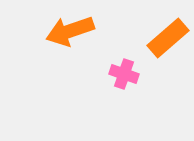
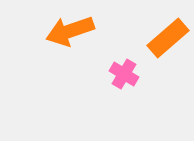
pink cross: rotated 12 degrees clockwise
